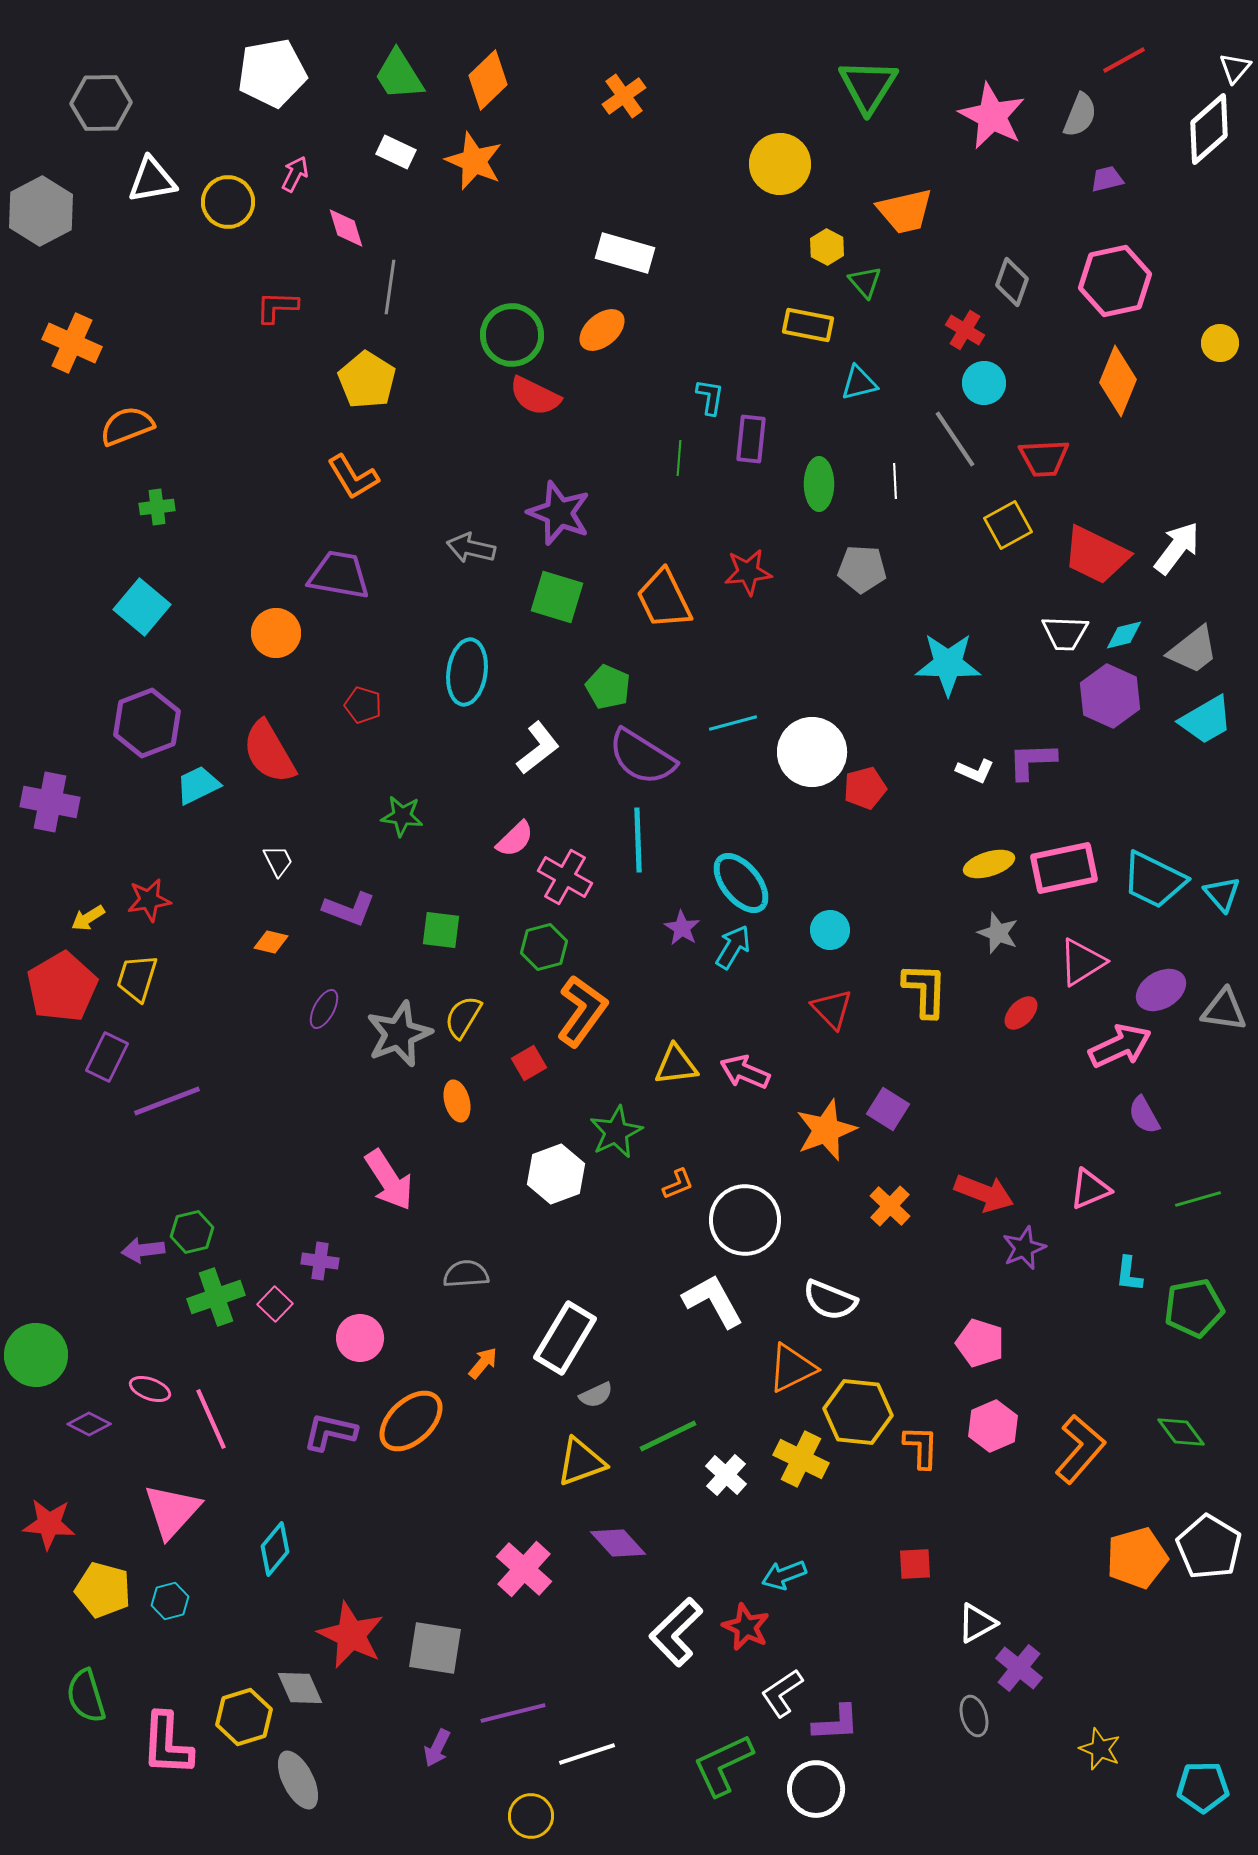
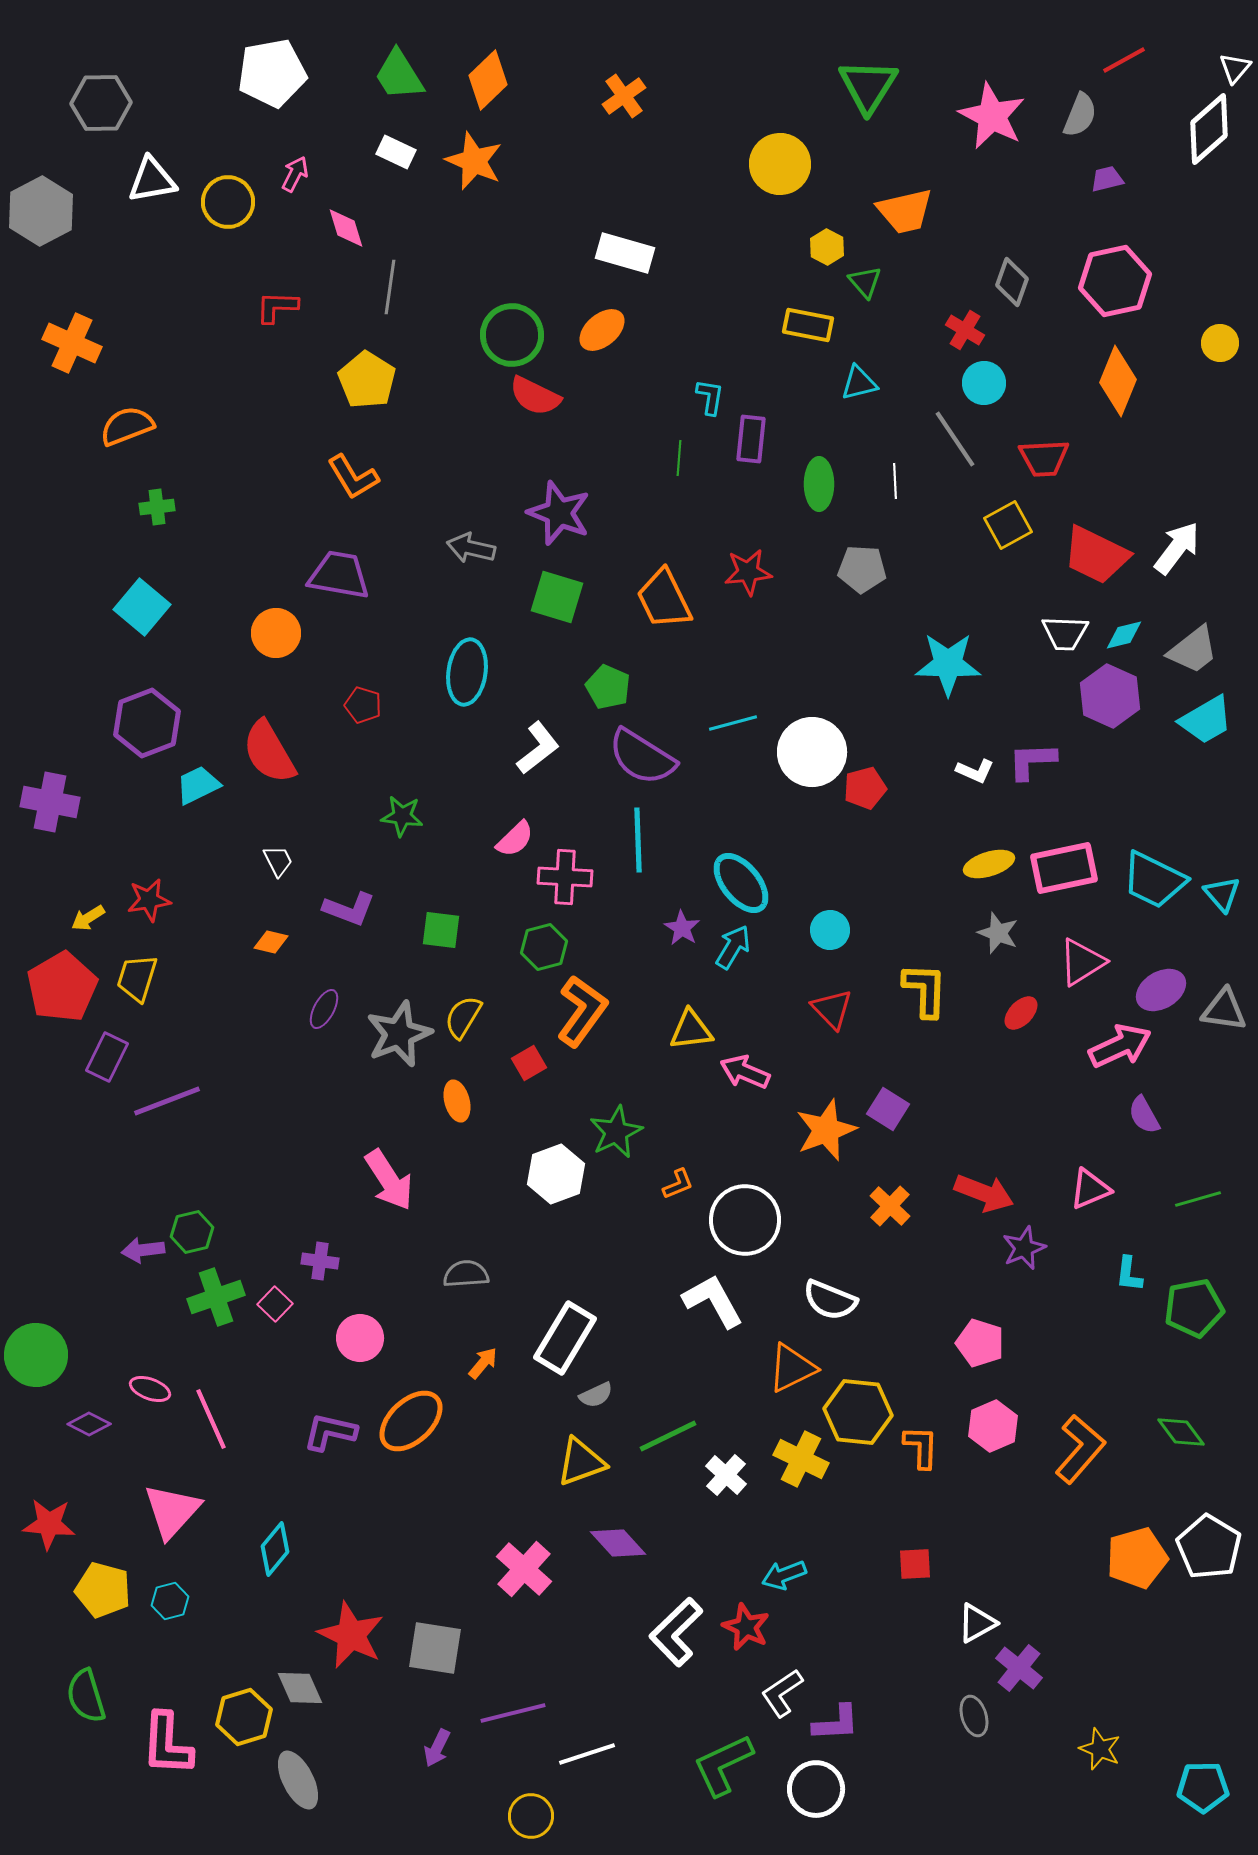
pink cross at (565, 877): rotated 26 degrees counterclockwise
yellow triangle at (676, 1065): moved 15 px right, 35 px up
